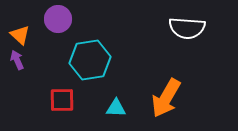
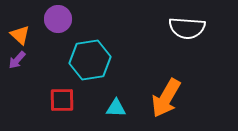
purple arrow: rotated 114 degrees counterclockwise
